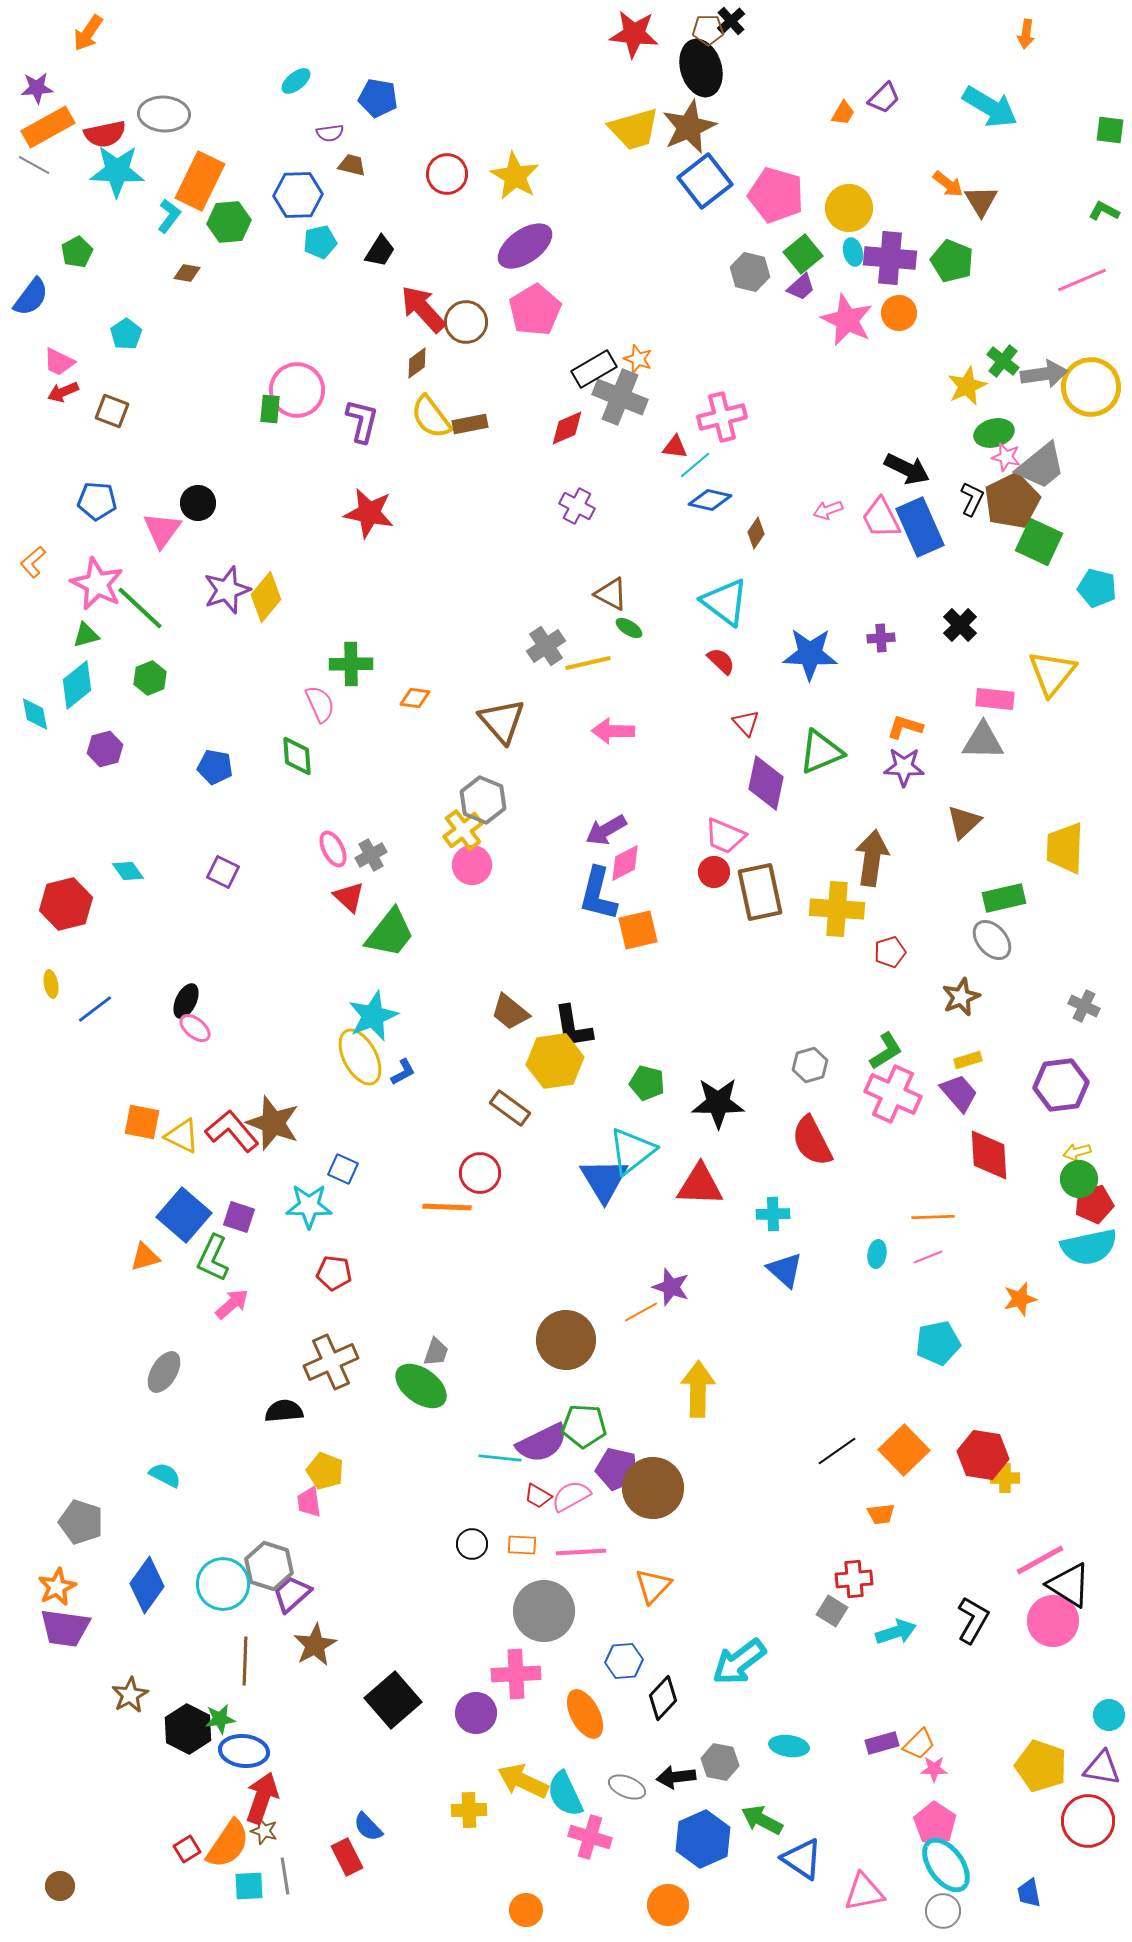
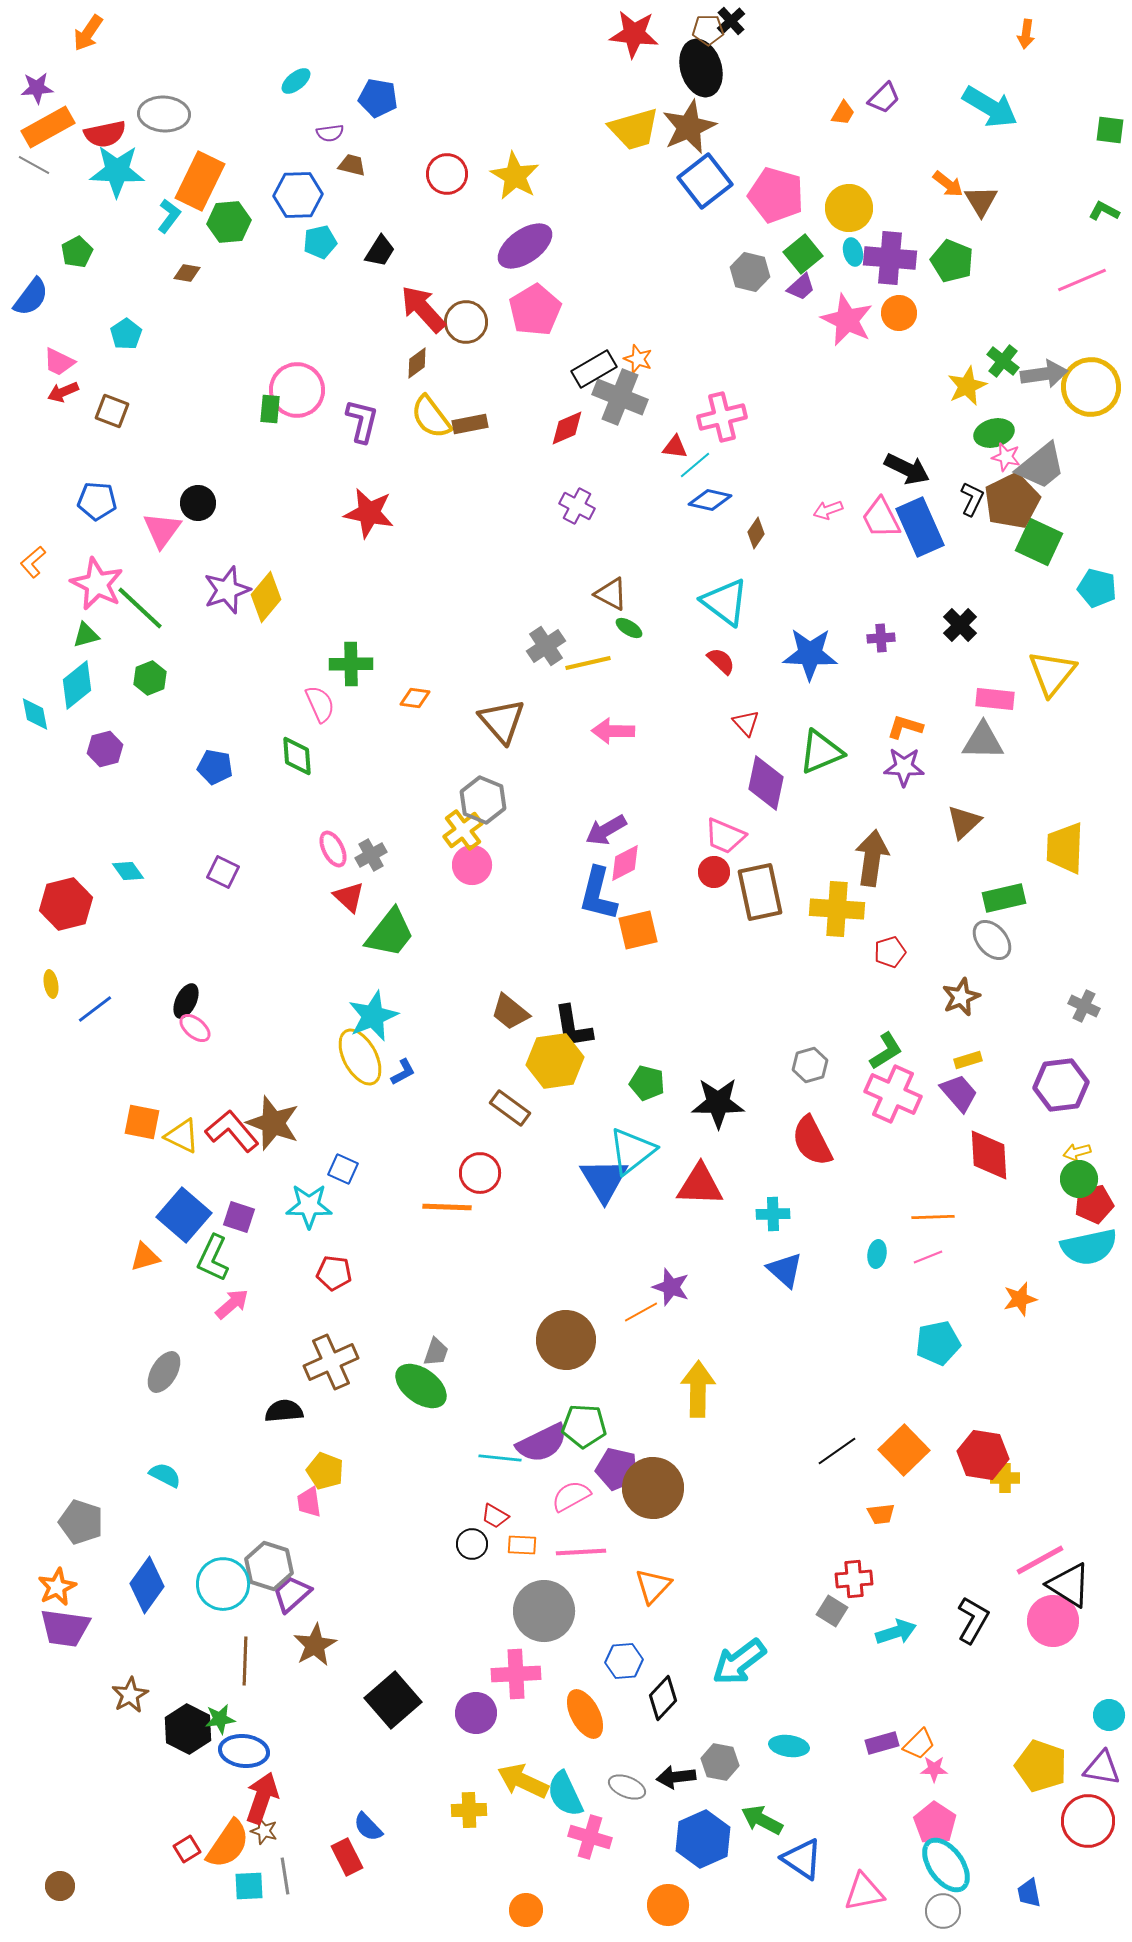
red trapezoid at (538, 1496): moved 43 px left, 20 px down
